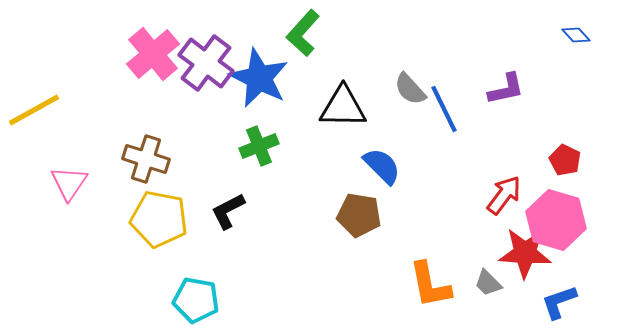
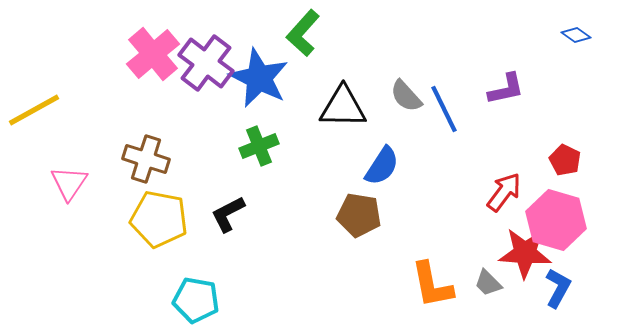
blue diamond: rotated 12 degrees counterclockwise
gray semicircle: moved 4 px left, 7 px down
blue semicircle: rotated 78 degrees clockwise
red arrow: moved 3 px up
black L-shape: moved 3 px down
orange L-shape: moved 2 px right
blue L-shape: moved 1 px left, 14 px up; rotated 138 degrees clockwise
